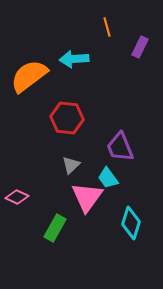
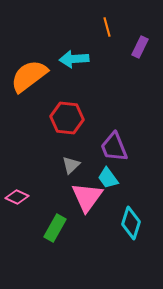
purple trapezoid: moved 6 px left
